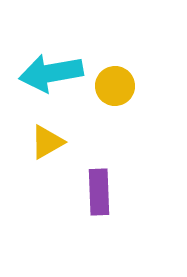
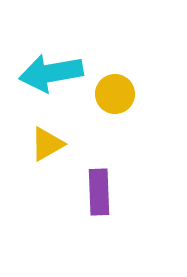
yellow circle: moved 8 px down
yellow triangle: moved 2 px down
